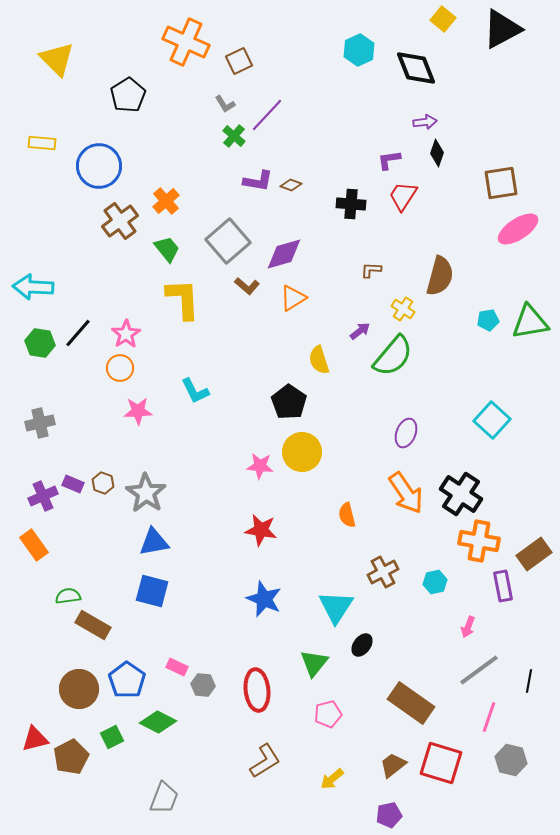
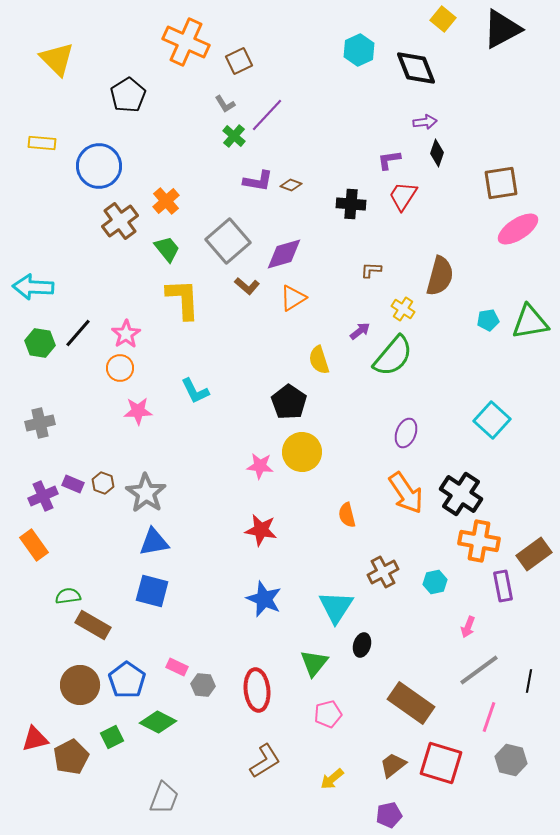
black ellipse at (362, 645): rotated 20 degrees counterclockwise
brown circle at (79, 689): moved 1 px right, 4 px up
